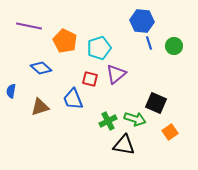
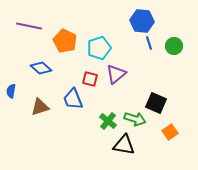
green cross: rotated 24 degrees counterclockwise
